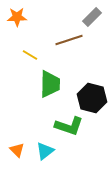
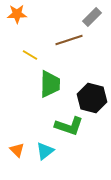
orange star: moved 3 px up
